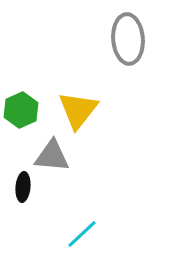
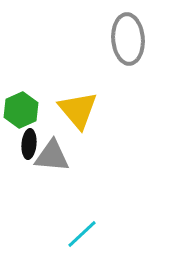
yellow triangle: rotated 18 degrees counterclockwise
black ellipse: moved 6 px right, 43 px up
